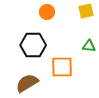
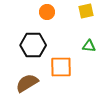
orange square: moved 1 px left
